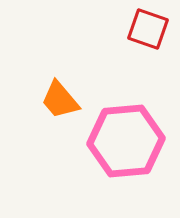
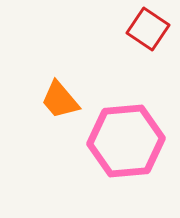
red square: rotated 15 degrees clockwise
